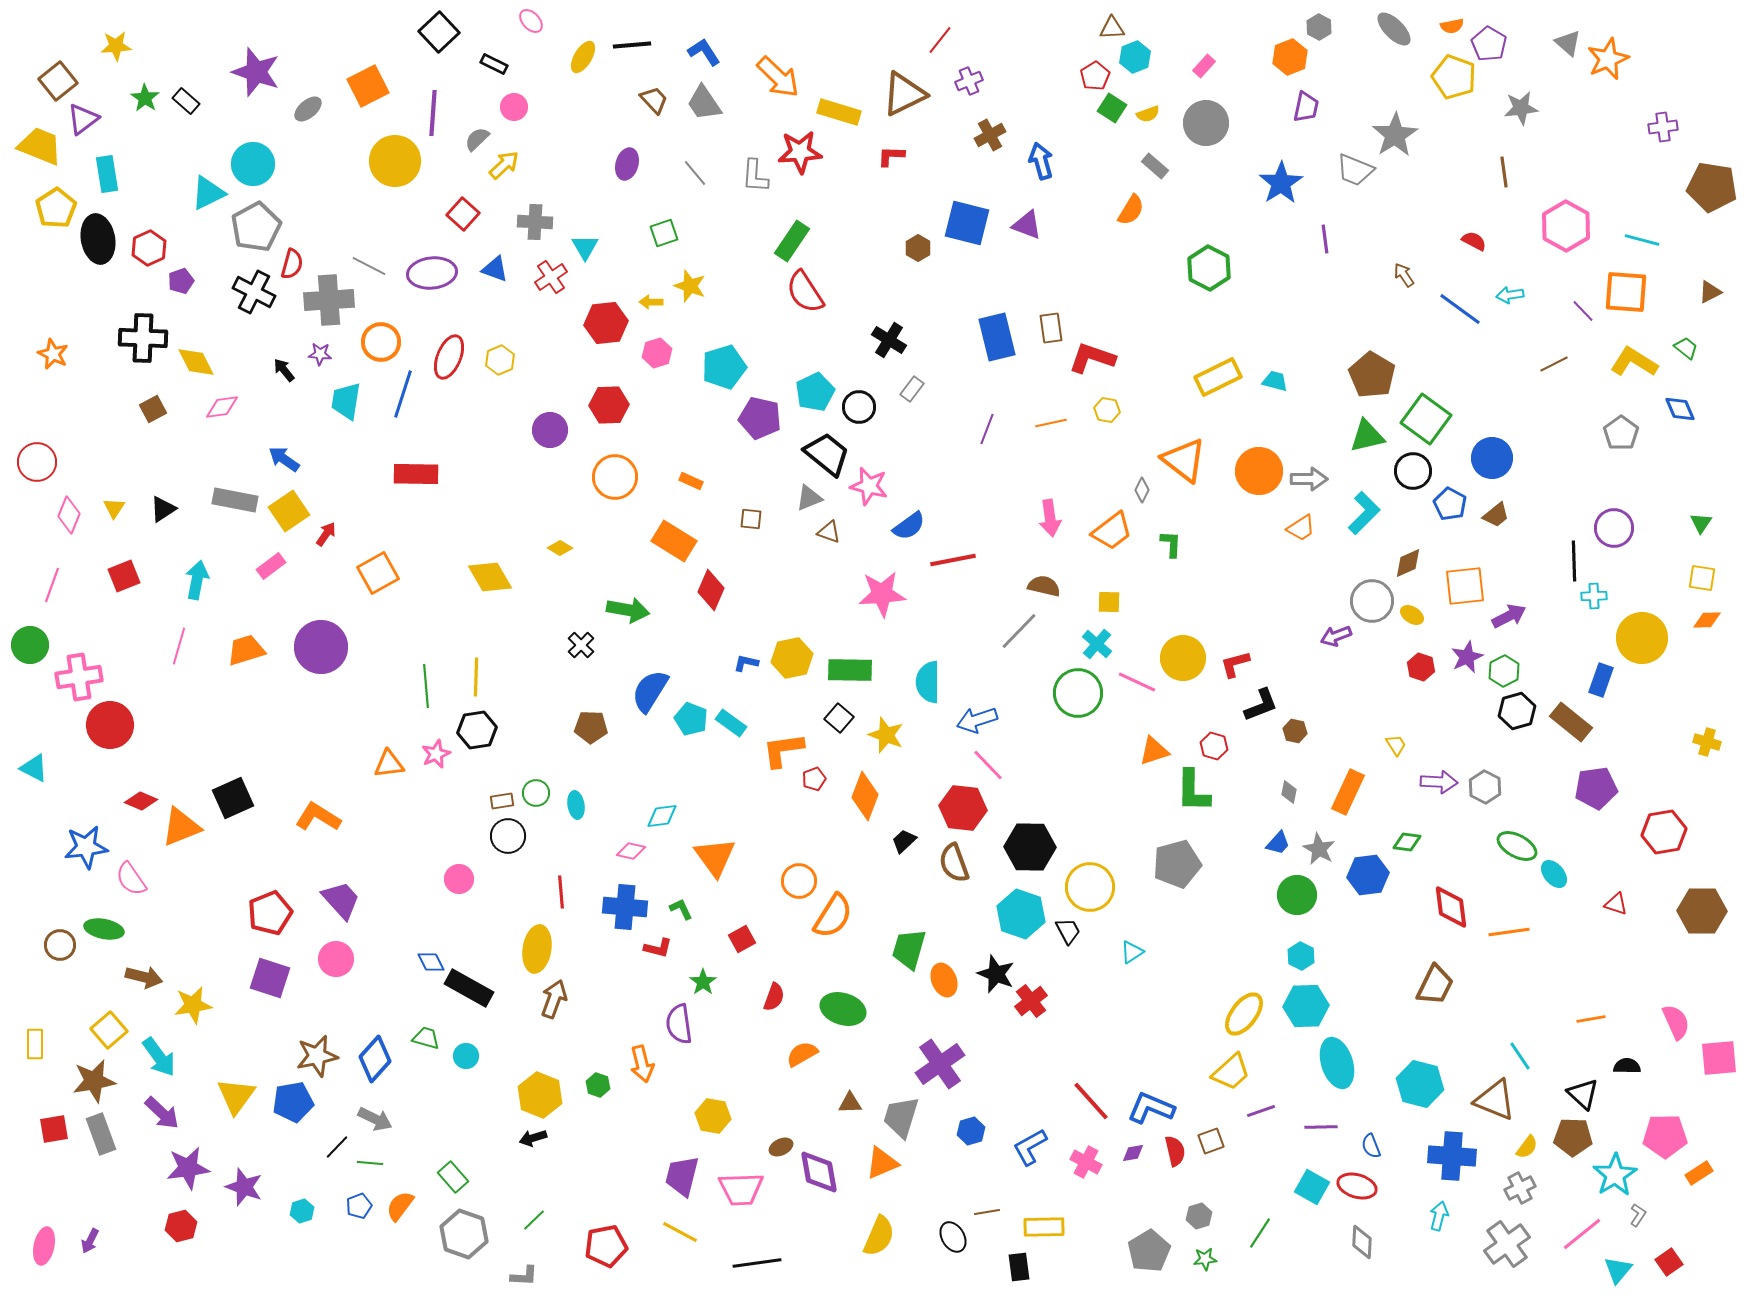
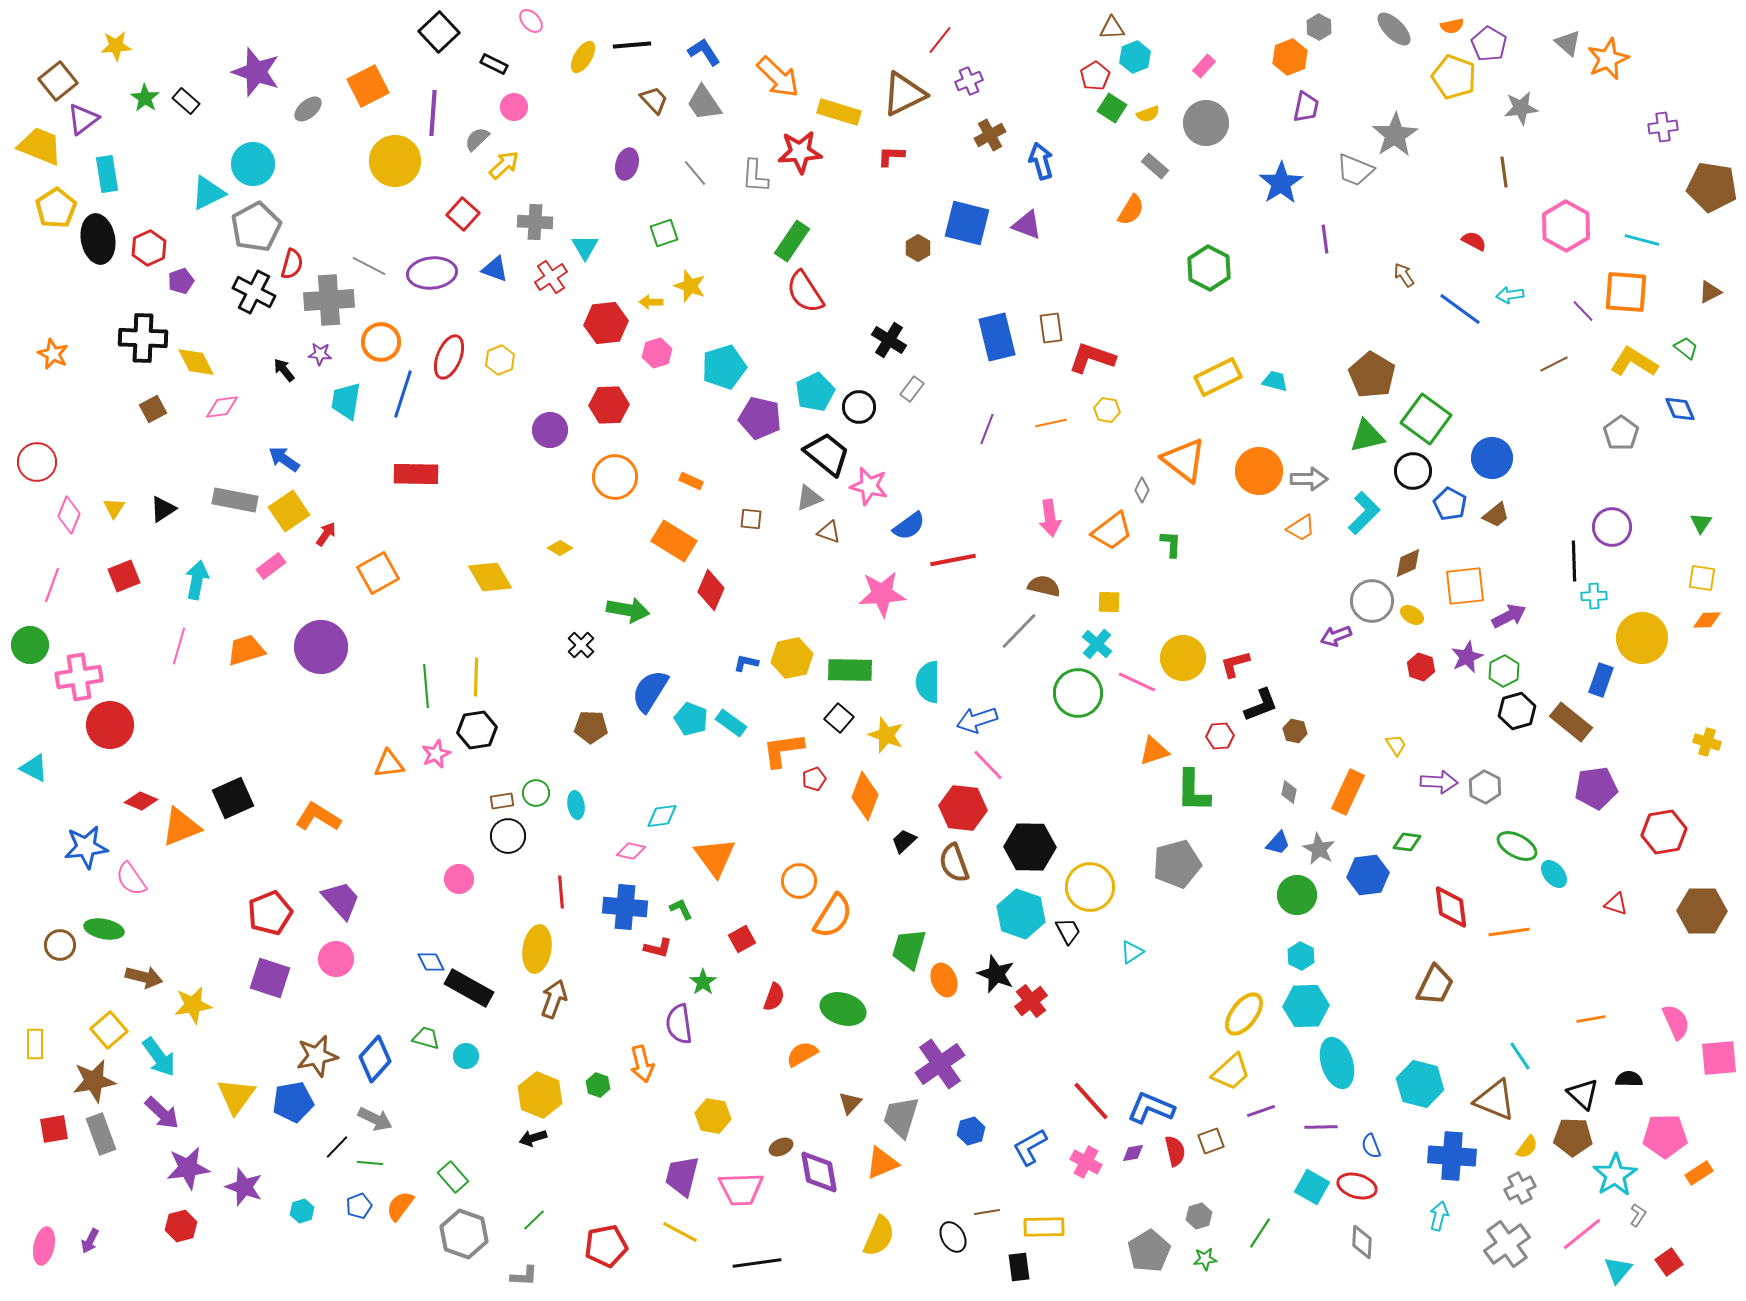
purple circle at (1614, 528): moved 2 px left, 1 px up
red hexagon at (1214, 746): moved 6 px right, 10 px up; rotated 20 degrees counterclockwise
black semicircle at (1627, 1066): moved 2 px right, 13 px down
brown triangle at (850, 1103): rotated 45 degrees counterclockwise
